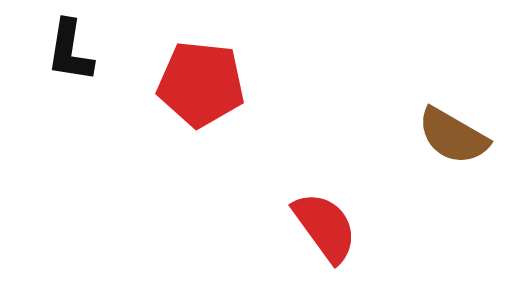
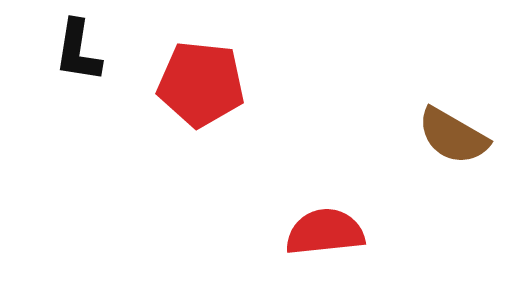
black L-shape: moved 8 px right
red semicircle: moved 5 px down; rotated 60 degrees counterclockwise
